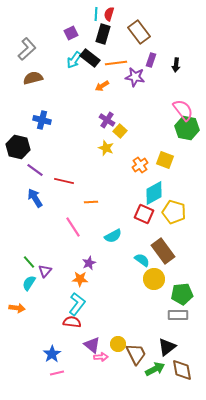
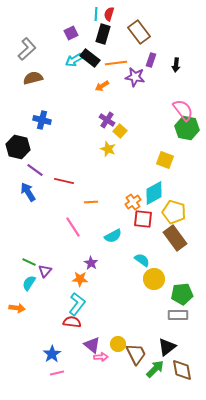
cyan arrow at (74, 60): rotated 24 degrees clockwise
yellow star at (106, 148): moved 2 px right, 1 px down
orange cross at (140, 165): moved 7 px left, 37 px down
blue arrow at (35, 198): moved 7 px left, 6 px up
red square at (144, 214): moved 1 px left, 5 px down; rotated 18 degrees counterclockwise
brown rectangle at (163, 251): moved 12 px right, 13 px up
green line at (29, 262): rotated 24 degrees counterclockwise
purple star at (89, 263): moved 2 px right; rotated 16 degrees counterclockwise
green arrow at (155, 369): rotated 18 degrees counterclockwise
